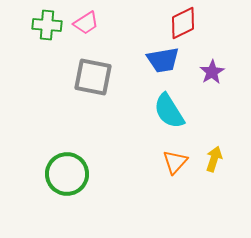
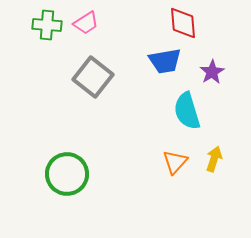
red diamond: rotated 68 degrees counterclockwise
blue trapezoid: moved 2 px right, 1 px down
gray square: rotated 27 degrees clockwise
cyan semicircle: moved 18 px right; rotated 15 degrees clockwise
